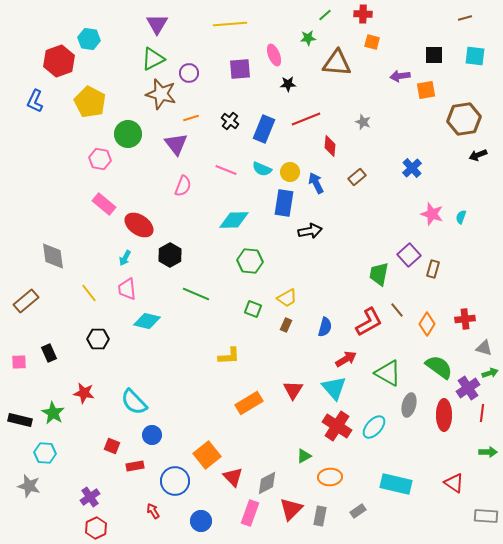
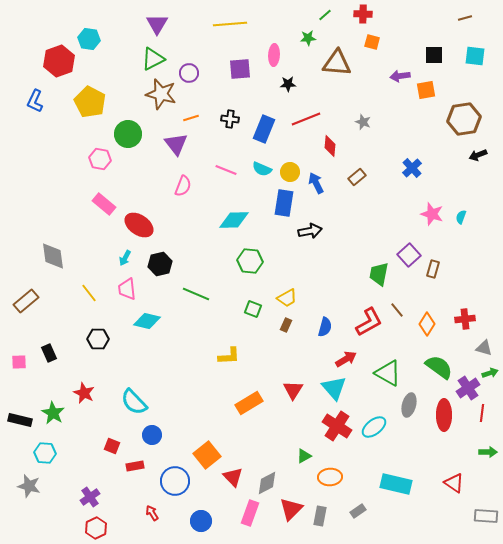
pink ellipse at (274, 55): rotated 25 degrees clockwise
black cross at (230, 121): moved 2 px up; rotated 30 degrees counterclockwise
black hexagon at (170, 255): moved 10 px left, 9 px down; rotated 15 degrees clockwise
red star at (84, 393): rotated 15 degrees clockwise
cyan ellipse at (374, 427): rotated 10 degrees clockwise
red arrow at (153, 511): moved 1 px left, 2 px down
